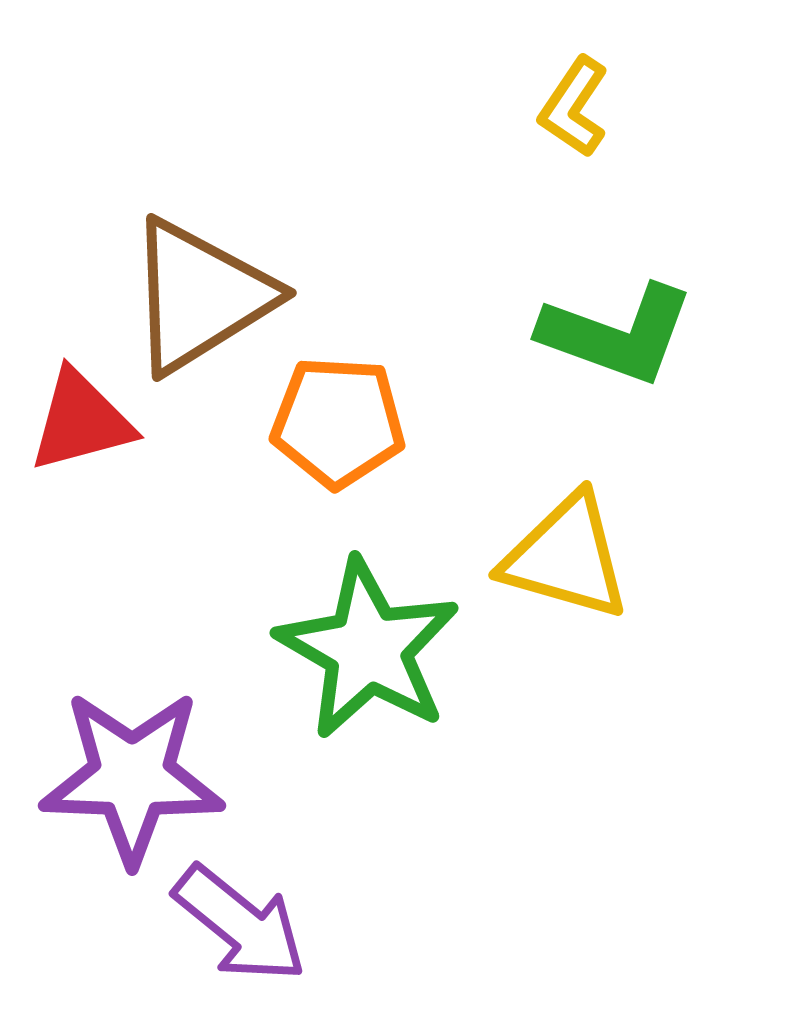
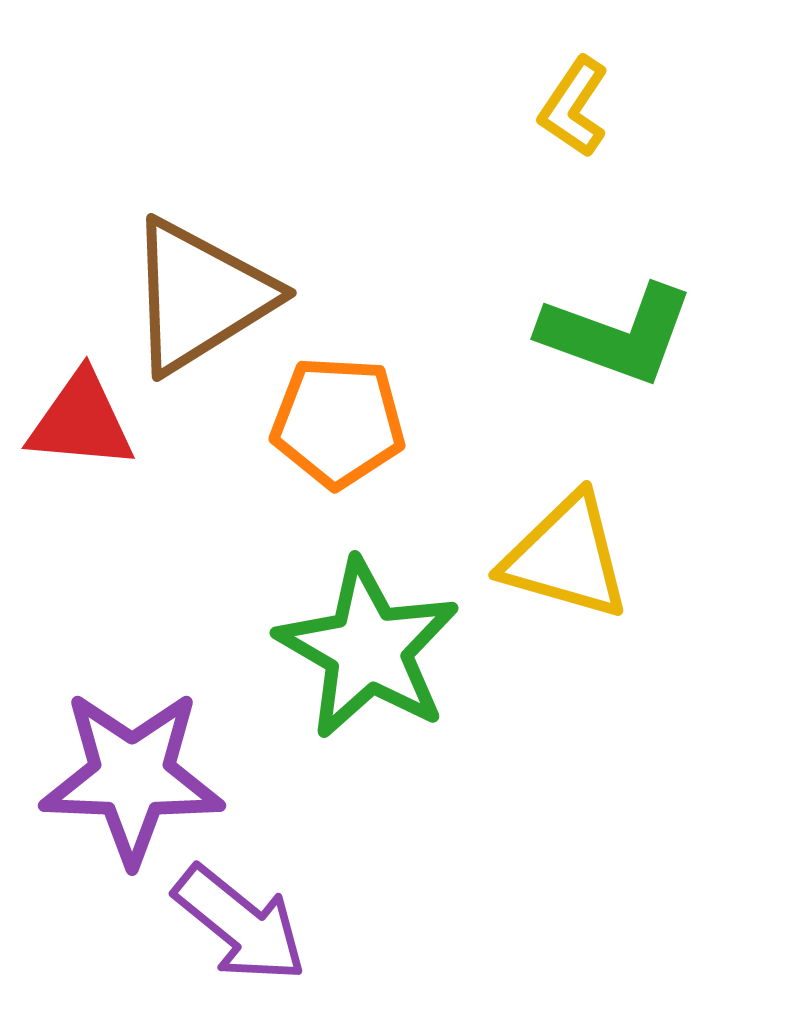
red triangle: rotated 20 degrees clockwise
